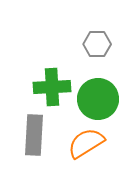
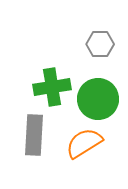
gray hexagon: moved 3 px right
green cross: rotated 6 degrees counterclockwise
orange semicircle: moved 2 px left
